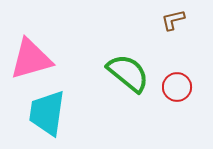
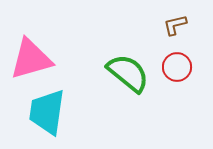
brown L-shape: moved 2 px right, 5 px down
red circle: moved 20 px up
cyan trapezoid: moved 1 px up
